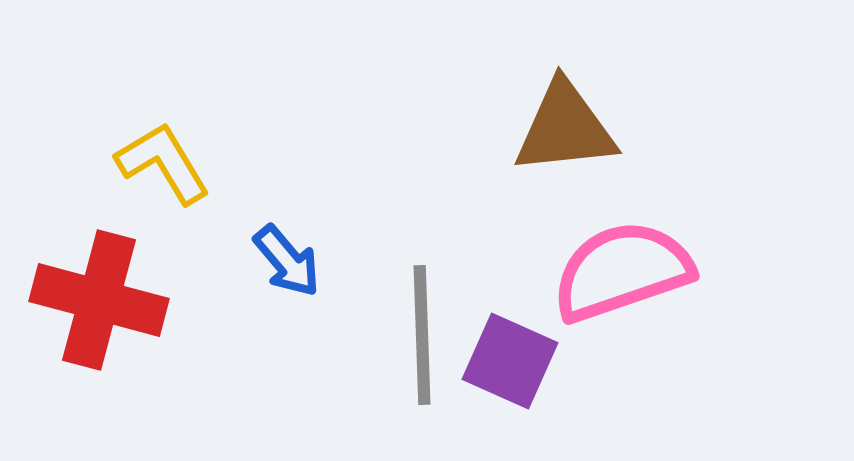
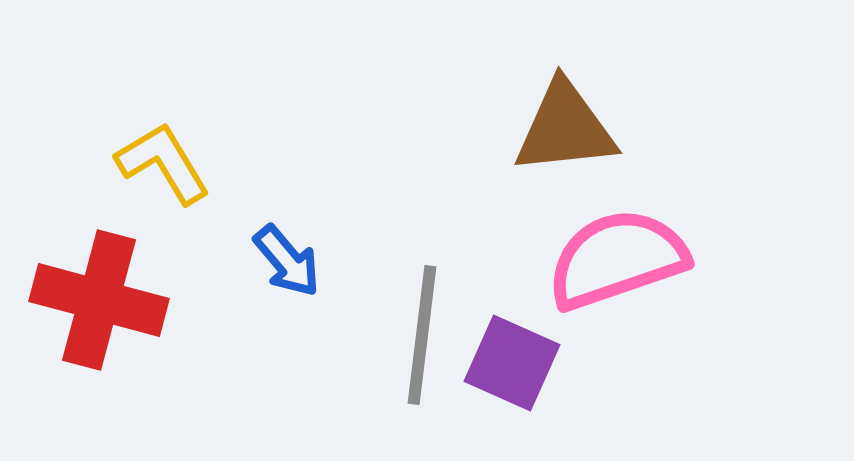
pink semicircle: moved 5 px left, 12 px up
gray line: rotated 9 degrees clockwise
purple square: moved 2 px right, 2 px down
